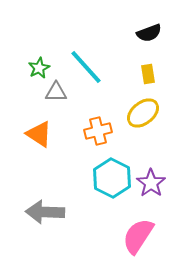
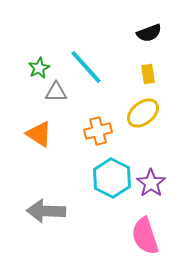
gray arrow: moved 1 px right, 1 px up
pink semicircle: moved 7 px right; rotated 51 degrees counterclockwise
